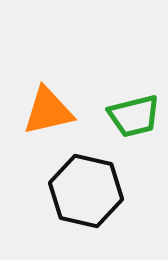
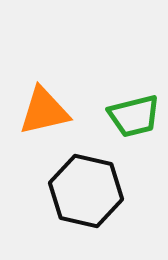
orange triangle: moved 4 px left
